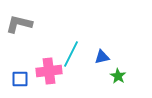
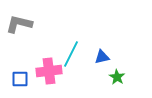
green star: moved 1 px left, 1 px down
